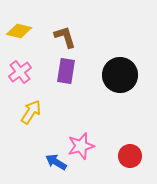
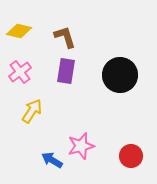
yellow arrow: moved 1 px right, 1 px up
red circle: moved 1 px right
blue arrow: moved 4 px left, 2 px up
